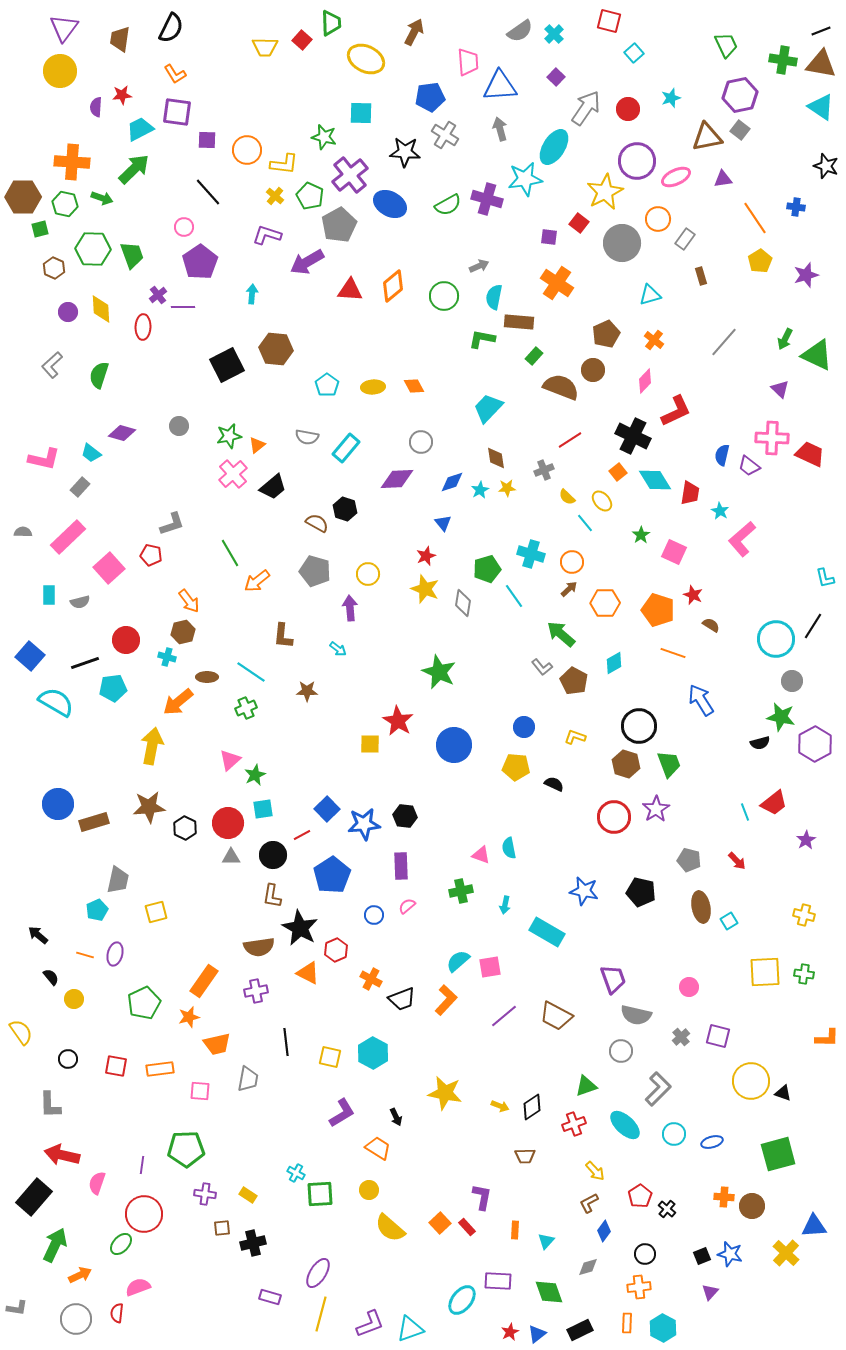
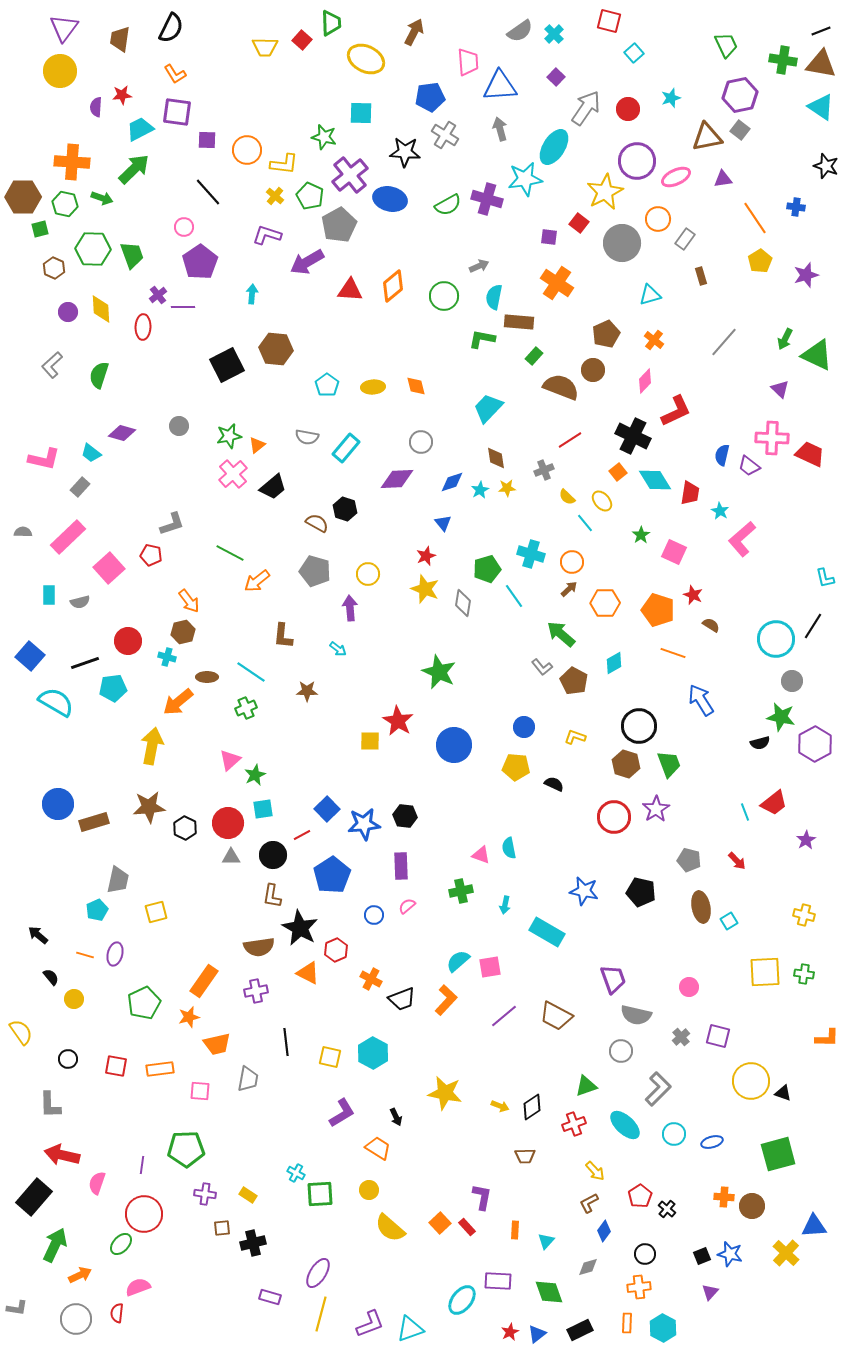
blue ellipse at (390, 204): moved 5 px up; rotated 16 degrees counterclockwise
orange diamond at (414, 386): moved 2 px right; rotated 15 degrees clockwise
green line at (230, 553): rotated 32 degrees counterclockwise
red circle at (126, 640): moved 2 px right, 1 px down
yellow square at (370, 744): moved 3 px up
